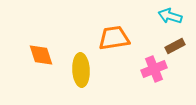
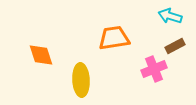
yellow ellipse: moved 10 px down
